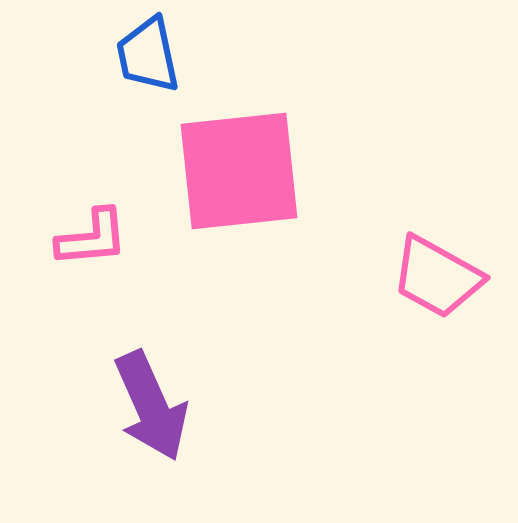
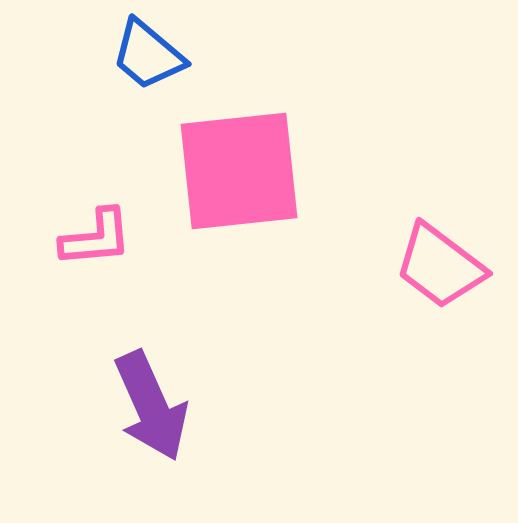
blue trapezoid: rotated 38 degrees counterclockwise
pink L-shape: moved 4 px right
pink trapezoid: moved 3 px right, 11 px up; rotated 8 degrees clockwise
